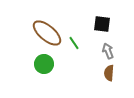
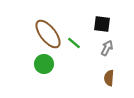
brown ellipse: moved 1 px right, 1 px down; rotated 12 degrees clockwise
green line: rotated 16 degrees counterclockwise
gray arrow: moved 1 px left, 3 px up; rotated 49 degrees clockwise
brown semicircle: moved 5 px down
